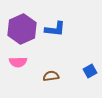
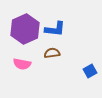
purple hexagon: moved 3 px right
pink semicircle: moved 4 px right, 2 px down; rotated 12 degrees clockwise
brown semicircle: moved 1 px right, 23 px up
